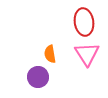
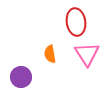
red ellipse: moved 8 px left
purple circle: moved 17 px left
